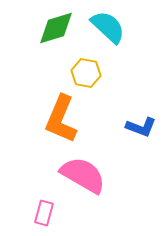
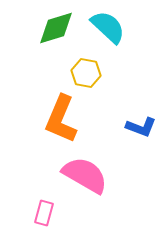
pink semicircle: moved 2 px right
